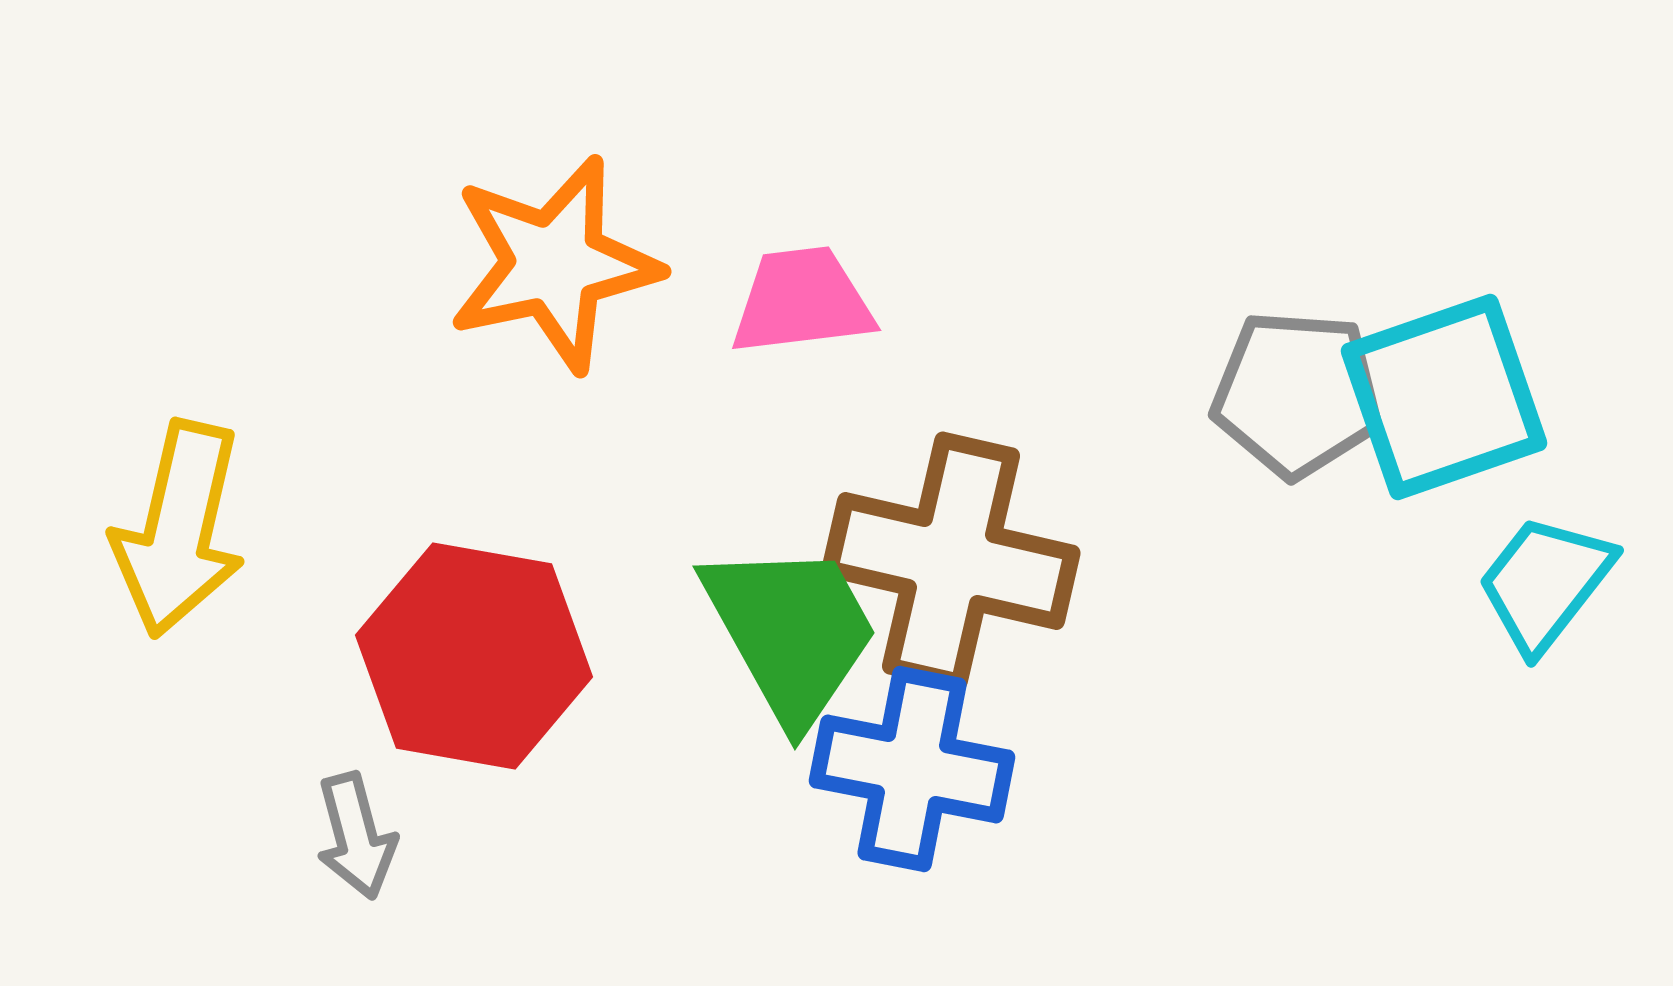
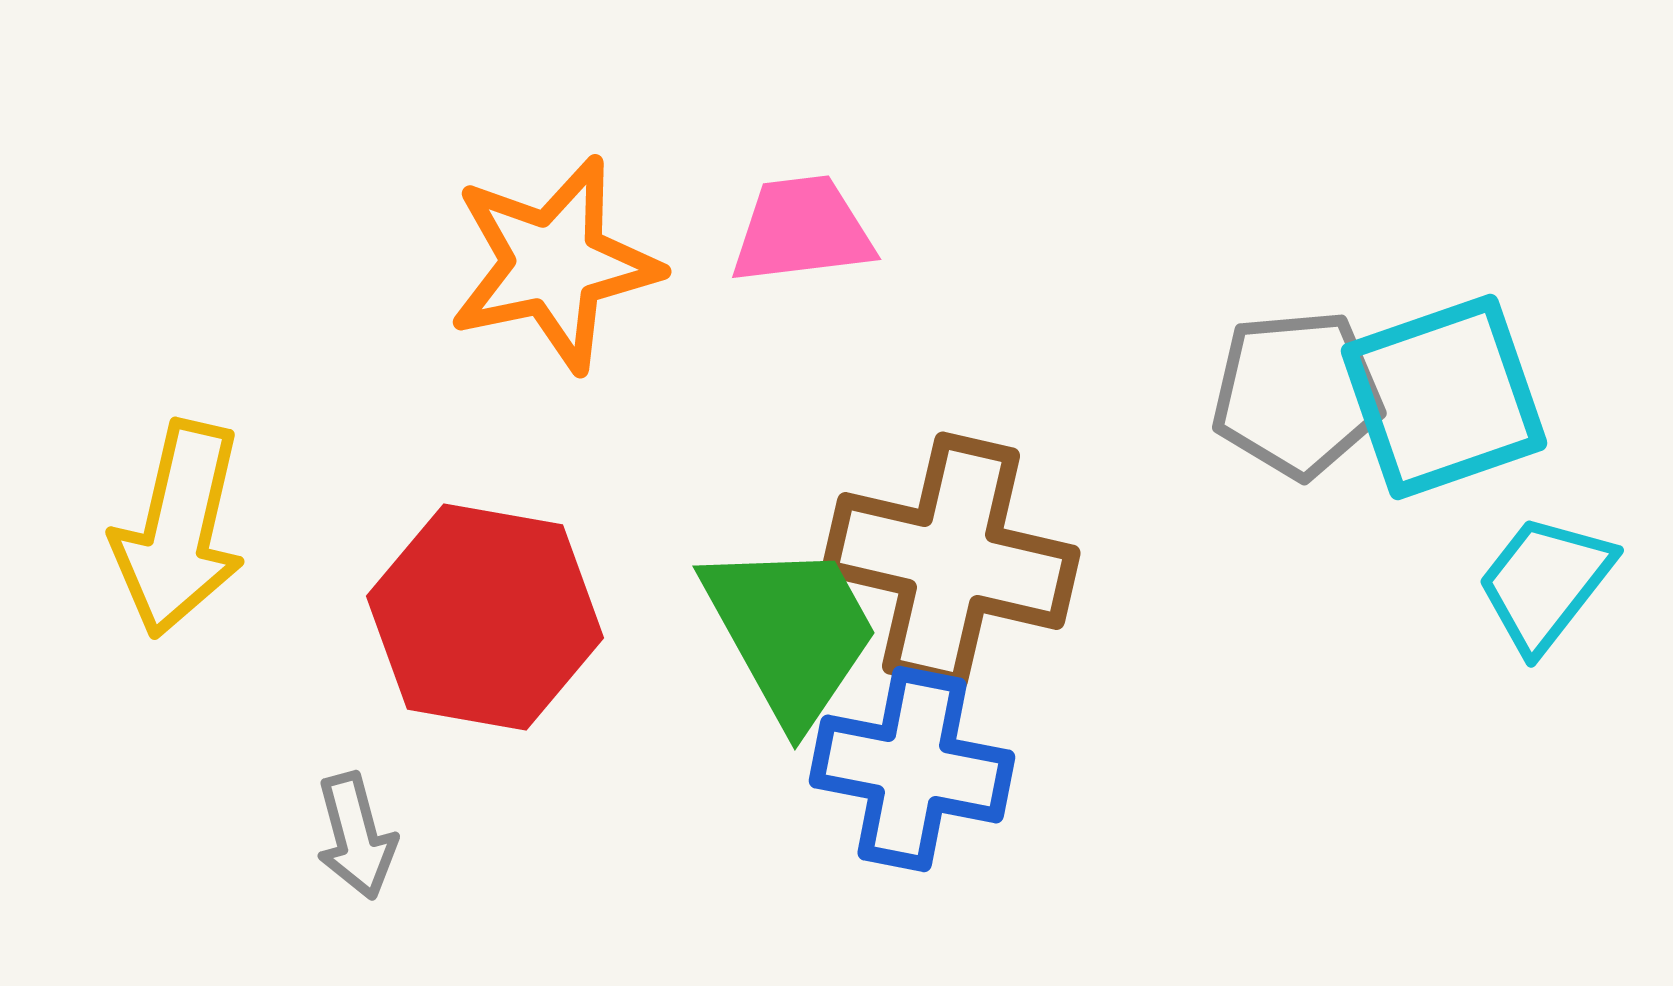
pink trapezoid: moved 71 px up
gray pentagon: rotated 9 degrees counterclockwise
red hexagon: moved 11 px right, 39 px up
